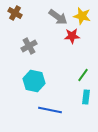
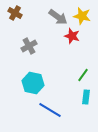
red star: rotated 21 degrees clockwise
cyan hexagon: moved 1 px left, 2 px down
blue line: rotated 20 degrees clockwise
